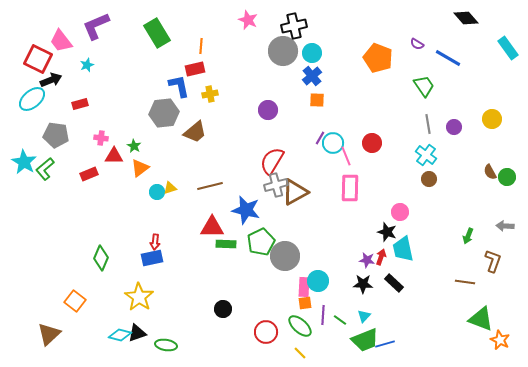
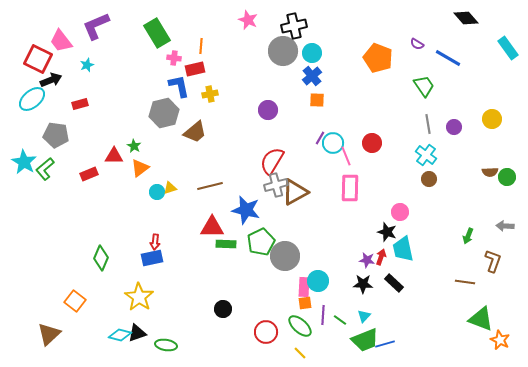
gray hexagon at (164, 113): rotated 8 degrees counterclockwise
pink cross at (101, 138): moved 73 px right, 80 px up
brown semicircle at (490, 172): rotated 63 degrees counterclockwise
